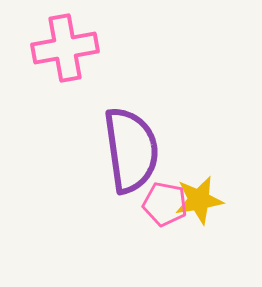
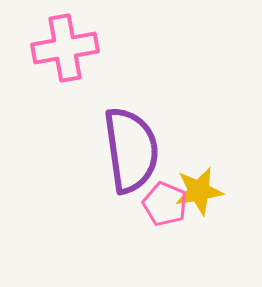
yellow star: moved 9 px up
pink pentagon: rotated 12 degrees clockwise
